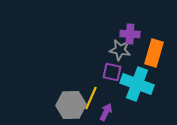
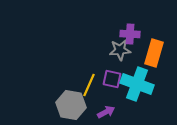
gray star: rotated 15 degrees counterclockwise
purple square: moved 7 px down
yellow line: moved 2 px left, 13 px up
gray hexagon: rotated 12 degrees clockwise
purple arrow: rotated 36 degrees clockwise
